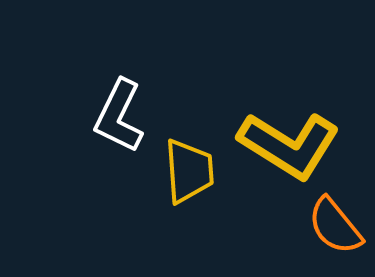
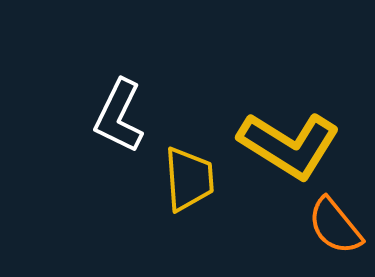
yellow trapezoid: moved 8 px down
